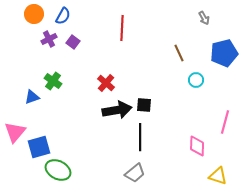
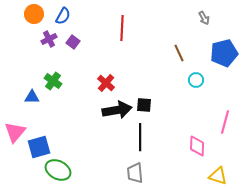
blue triangle: rotated 21 degrees clockwise
gray trapezoid: rotated 125 degrees clockwise
